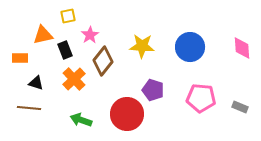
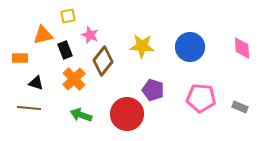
pink star: rotated 18 degrees counterclockwise
green arrow: moved 5 px up
